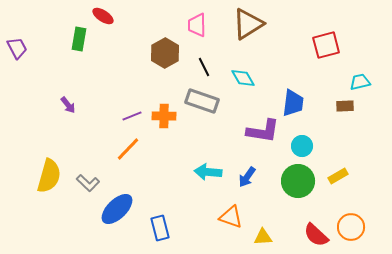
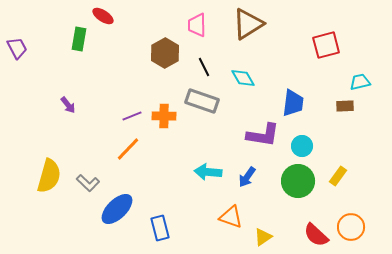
purple L-shape: moved 4 px down
yellow rectangle: rotated 24 degrees counterclockwise
yellow triangle: rotated 30 degrees counterclockwise
